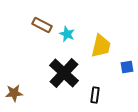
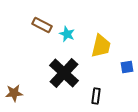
black rectangle: moved 1 px right, 1 px down
